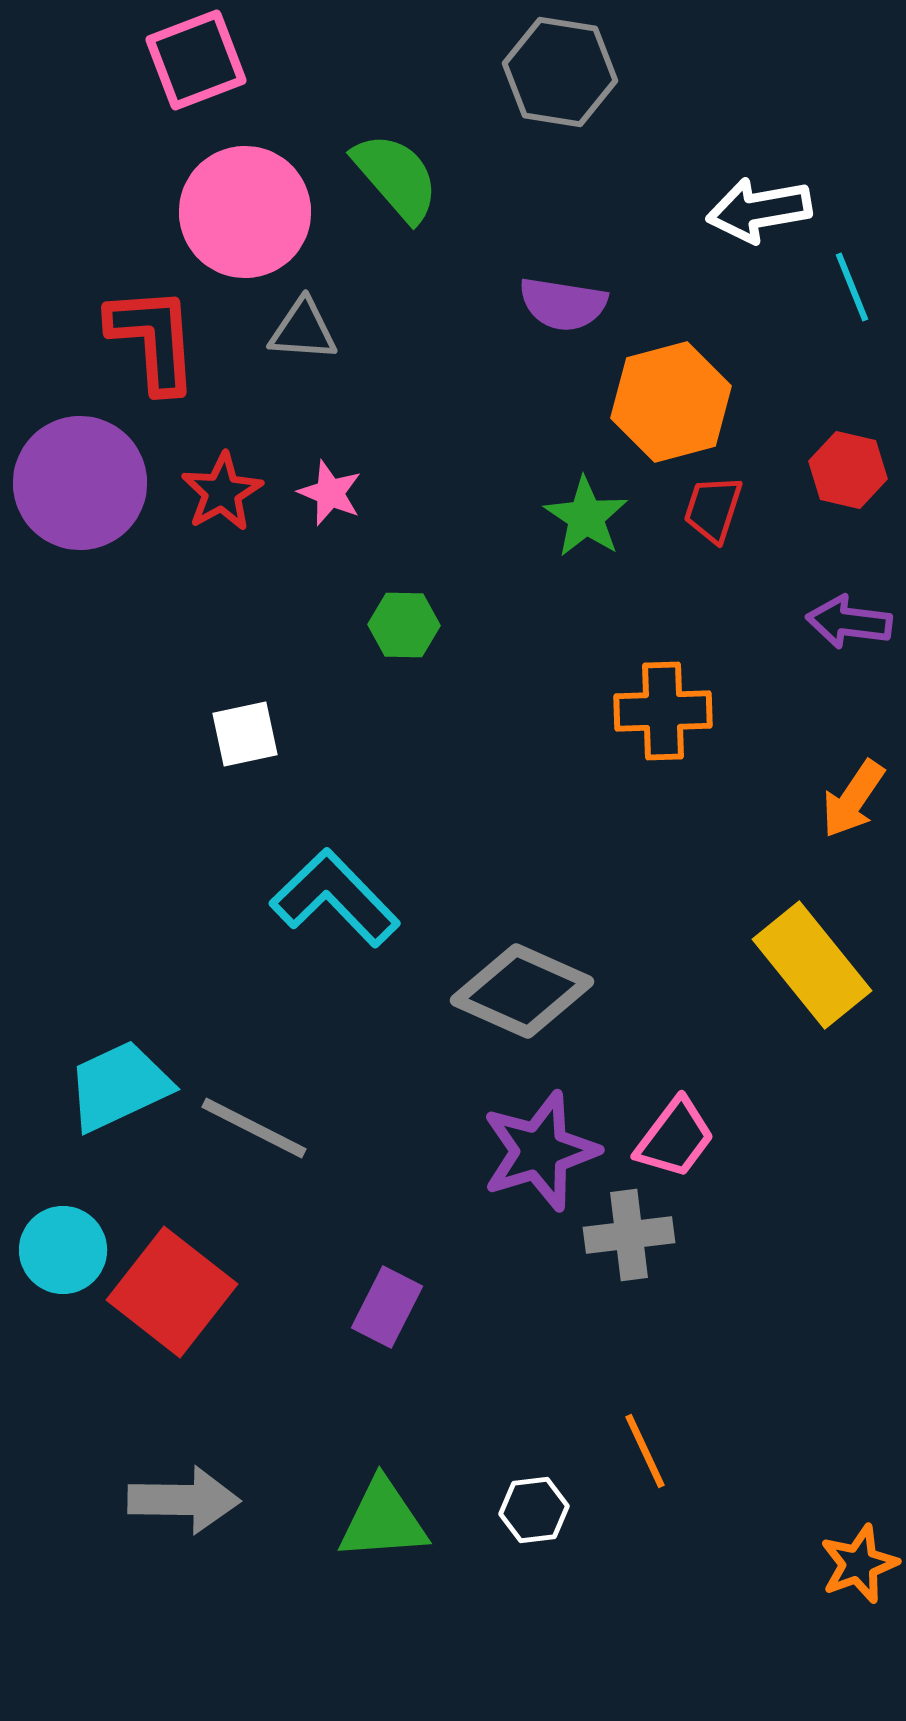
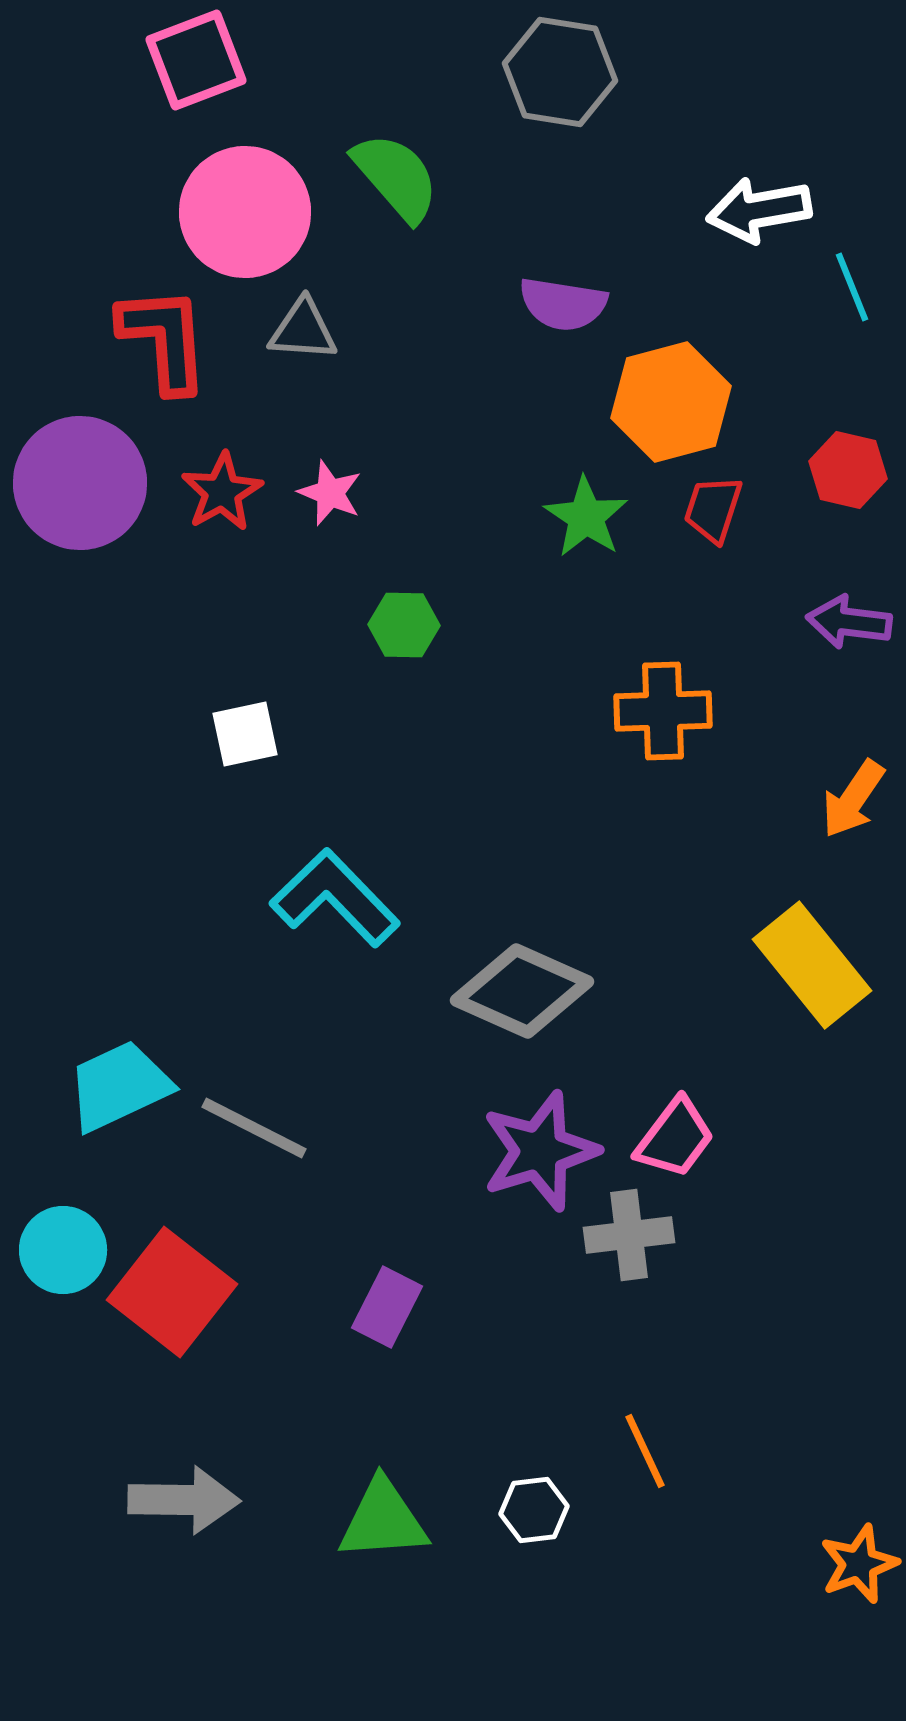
red L-shape: moved 11 px right
